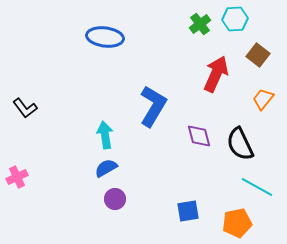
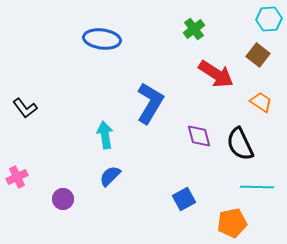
cyan hexagon: moved 34 px right
green cross: moved 6 px left, 5 px down
blue ellipse: moved 3 px left, 2 px down
red arrow: rotated 99 degrees clockwise
orange trapezoid: moved 2 px left, 3 px down; rotated 85 degrees clockwise
blue L-shape: moved 3 px left, 3 px up
blue semicircle: moved 4 px right, 8 px down; rotated 15 degrees counterclockwise
cyan line: rotated 28 degrees counterclockwise
purple circle: moved 52 px left
blue square: moved 4 px left, 12 px up; rotated 20 degrees counterclockwise
orange pentagon: moved 5 px left
